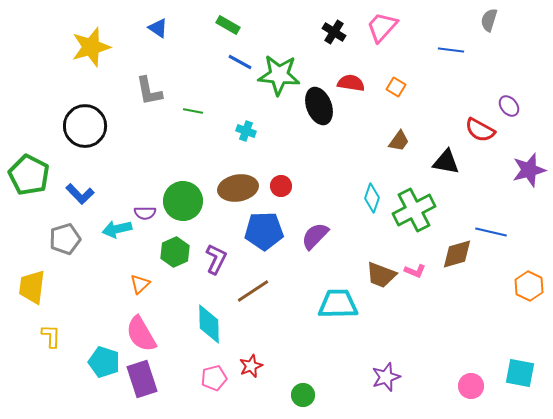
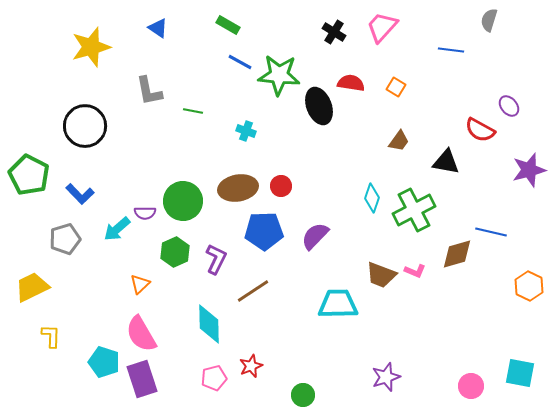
cyan arrow at (117, 229): rotated 28 degrees counterclockwise
yellow trapezoid at (32, 287): rotated 57 degrees clockwise
